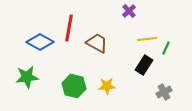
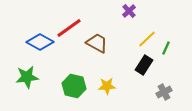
red line: rotated 44 degrees clockwise
yellow line: rotated 36 degrees counterclockwise
